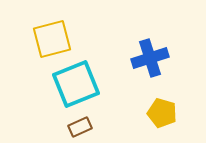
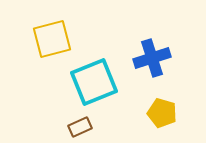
blue cross: moved 2 px right
cyan square: moved 18 px right, 2 px up
